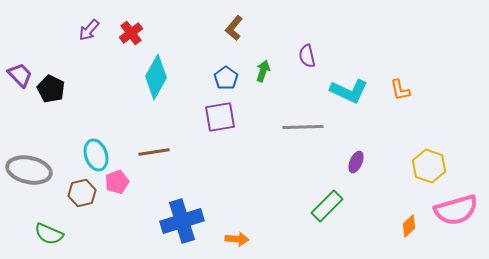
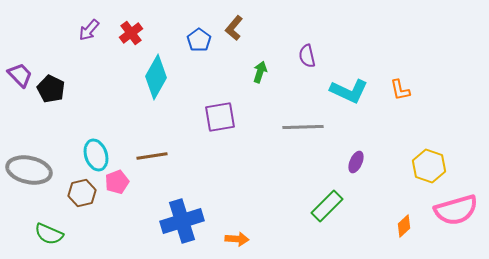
green arrow: moved 3 px left, 1 px down
blue pentagon: moved 27 px left, 38 px up
brown line: moved 2 px left, 4 px down
orange diamond: moved 5 px left
